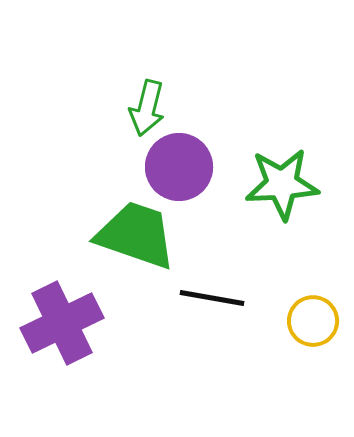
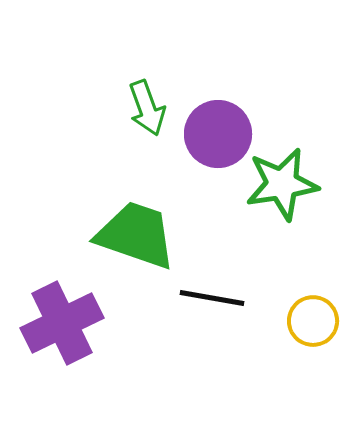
green arrow: rotated 34 degrees counterclockwise
purple circle: moved 39 px right, 33 px up
green star: rotated 6 degrees counterclockwise
